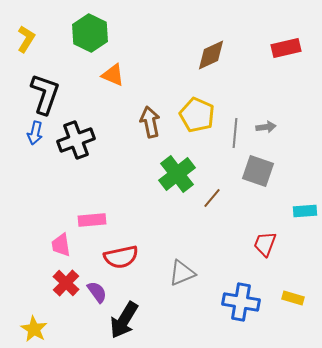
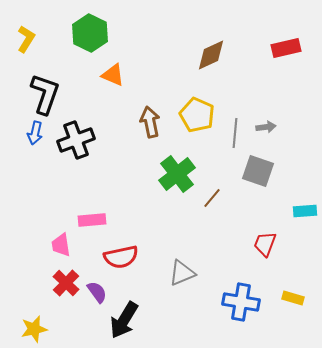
yellow star: rotated 28 degrees clockwise
